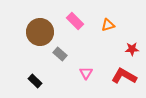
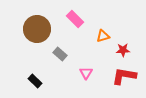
pink rectangle: moved 2 px up
orange triangle: moved 5 px left, 11 px down
brown circle: moved 3 px left, 3 px up
red star: moved 9 px left, 1 px down
red L-shape: rotated 20 degrees counterclockwise
